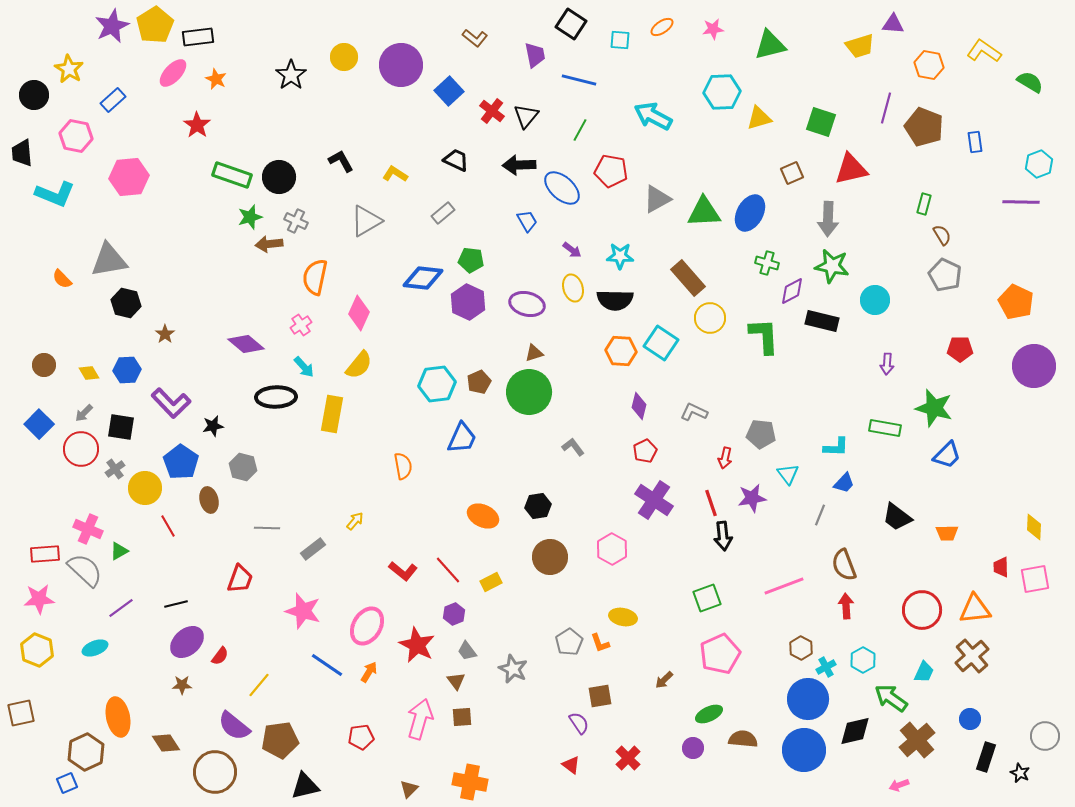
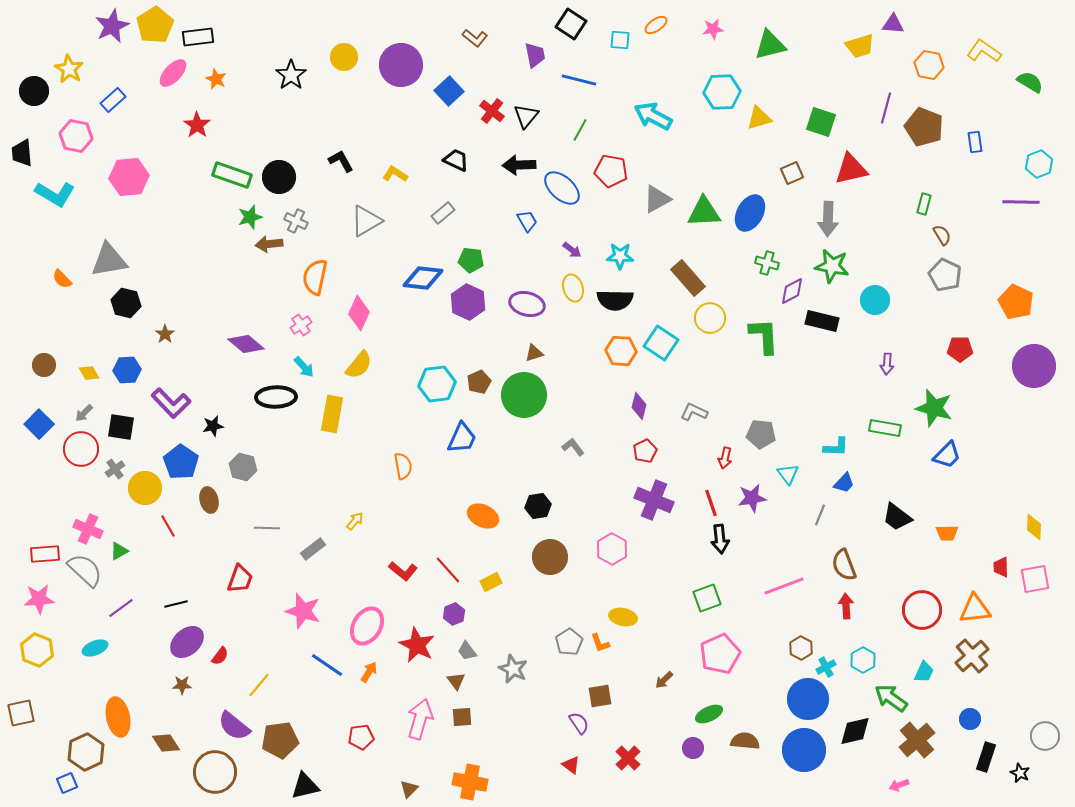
orange ellipse at (662, 27): moved 6 px left, 2 px up
black circle at (34, 95): moved 4 px up
cyan L-shape at (55, 194): rotated 9 degrees clockwise
green circle at (529, 392): moved 5 px left, 3 px down
purple cross at (654, 500): rotated 12 degrees counterclockwise
black arrow at (723, 536): moved 3 px left, 3 px down
brown semicircle at (743, 739): moved 2 px right, 2 px down
